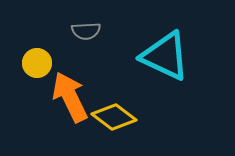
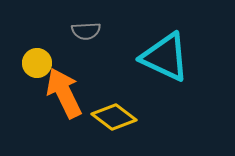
cyan triangle: moved 1 px down
orange arrow: moved 6 px left, 4 px up
